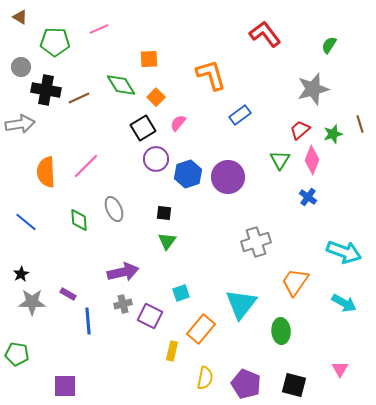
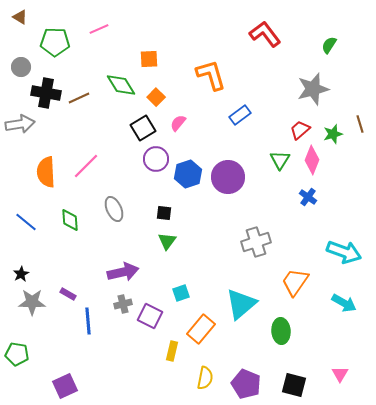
black cross at (46, 90): moved 3 px down
green diamond at (79, 220): moved 9 px left
cyan triangle at (241, 304): rotated 12 degrees clockwise
pink triangle at (340, 369): moved 5 px down
purple square at (65, 386): rotated 25 degrees counterclockwise
